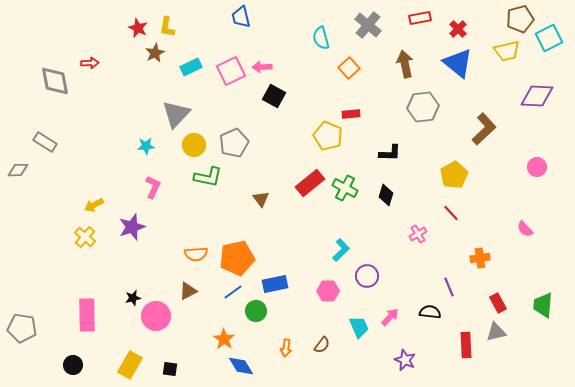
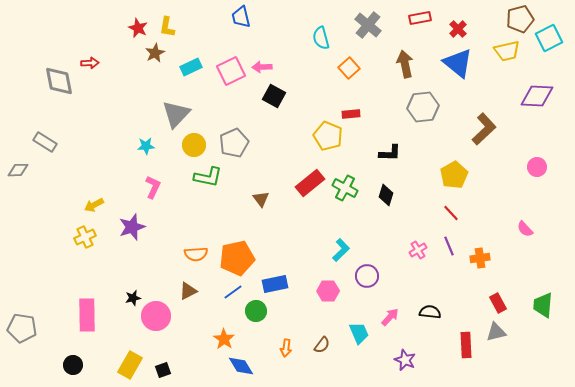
gray diamond at (55, 81): moved 4 px right
pink cross at (418, 234): moved 16 px down
yellow cross at (85, 237): rotated 25 degrees clockwise
purple line at (449, 287): moved 41 px up
cyan trapezoid at (359, 327): moved 6 px down
black square at (170, 369): moved 7 px left, 1 px down; rotated 28 degrees counterclockwise
